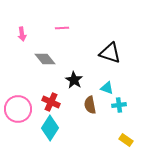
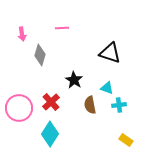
gray diamond: moved 5 px left, 4 px up; rotated 55 degrees clockwise
red cross: rotated 24 degrees clockwise
pink circle: moved 1 px right, 1 px up
cyan diamond: moved 6 px down
